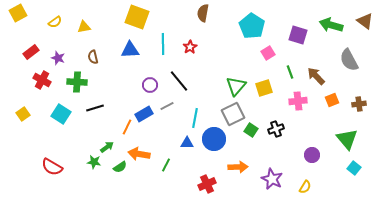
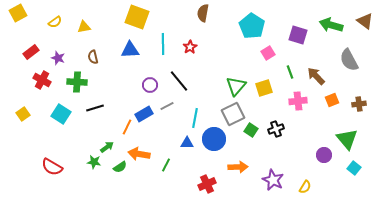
purple circle at (312, 155): moved 12 px right
purple star at (272, 179): moved 1 px right, 1 px down
